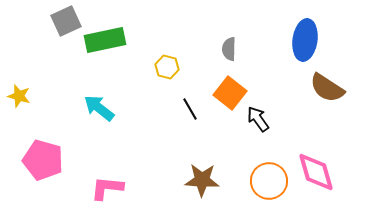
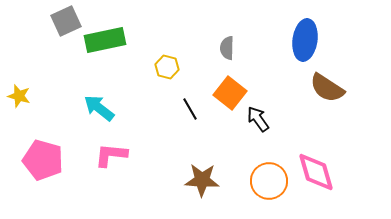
gray semicircle: moved 2 px left, 1 px up
pink L-shape: moved 4 px right, 33 px up
